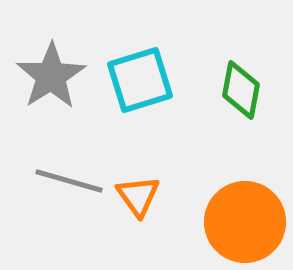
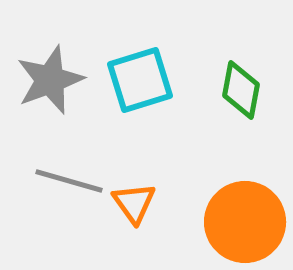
gray star: moved 1 px left, 4 px down; rotated 12 degrees clockwise
orange triangle: moved 4 px left, 7 px down
